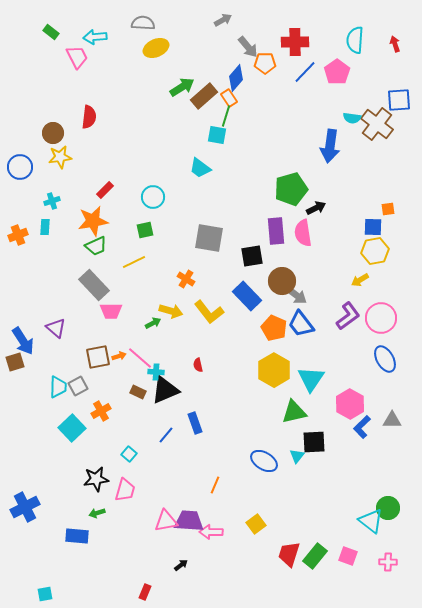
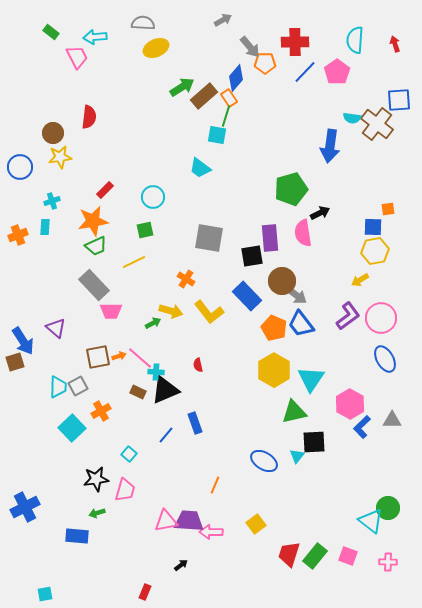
gray arrow at (248, 47): moved 2 px right
black arrow at (316, 208): moved 4 px right, 5 px down
purple rectangle at (276, 231): moved 6 px left, 7 px down
